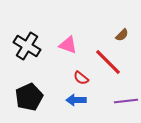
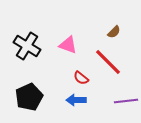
brown semicircle: moved 8 px left, 3 px up
